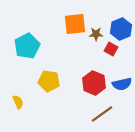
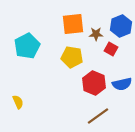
orange square: moved 2 px left
blue hexagon: moved 3 px up
yellow pentagon: moved 23 px right, 24 px up
brown line: moved 4 px left, 2 px down
